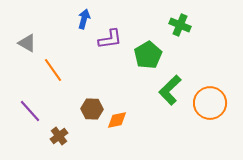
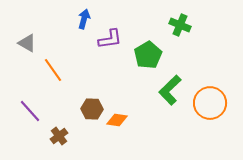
orange diamond: rotated 20 degrees clockwise
